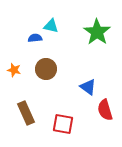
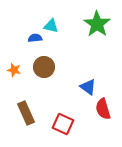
green star: moved 8 px up
brown circle: moved 2 px left, 2 px up
red semicircle: moved 2 px left, 1 px up
red square: rotated 15 degrees clockwise
